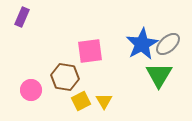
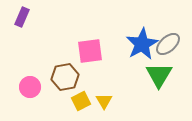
brown hexagon: rotated 20 degrees counterclockwise
pink circle: moved 1 px left, 3 px up
